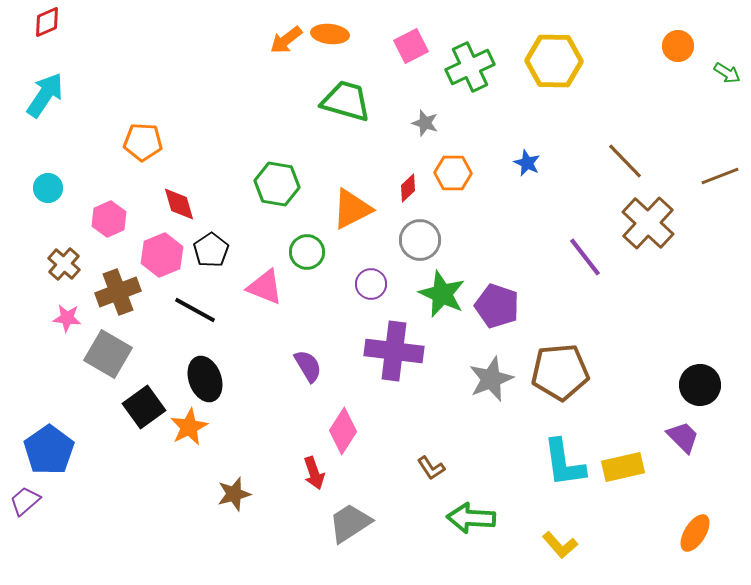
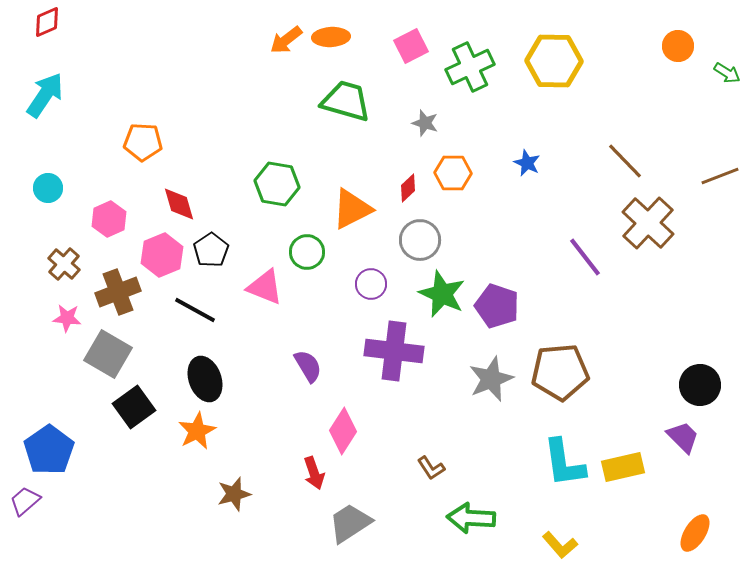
orange ellipse at (330, 34): moved 1 px right, 3 px down; rotated 9 degrees counterclockwise
black square at (144, 407): moved 10 px left
orange star at (189, 427): moved 8 px right, 4 px down
